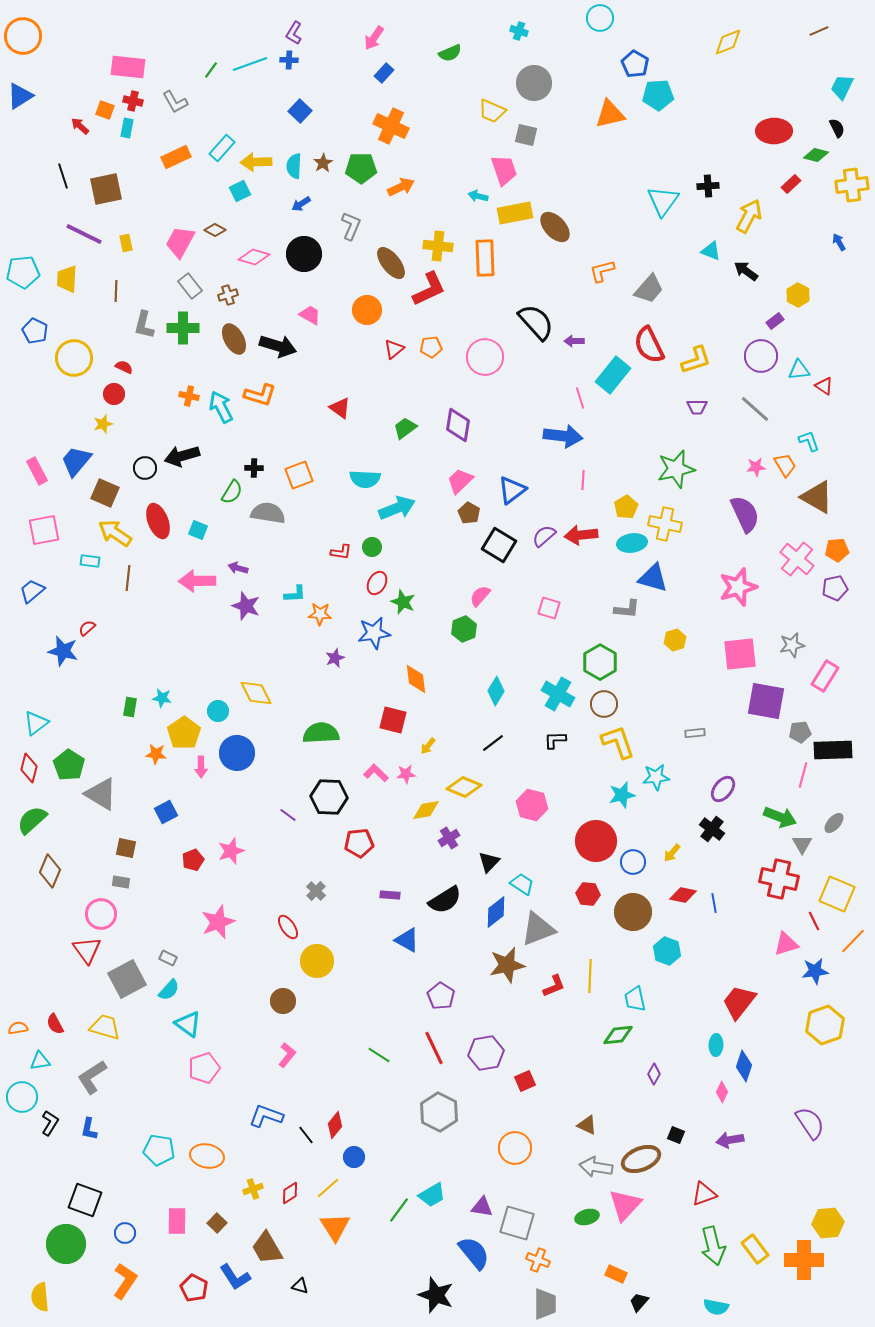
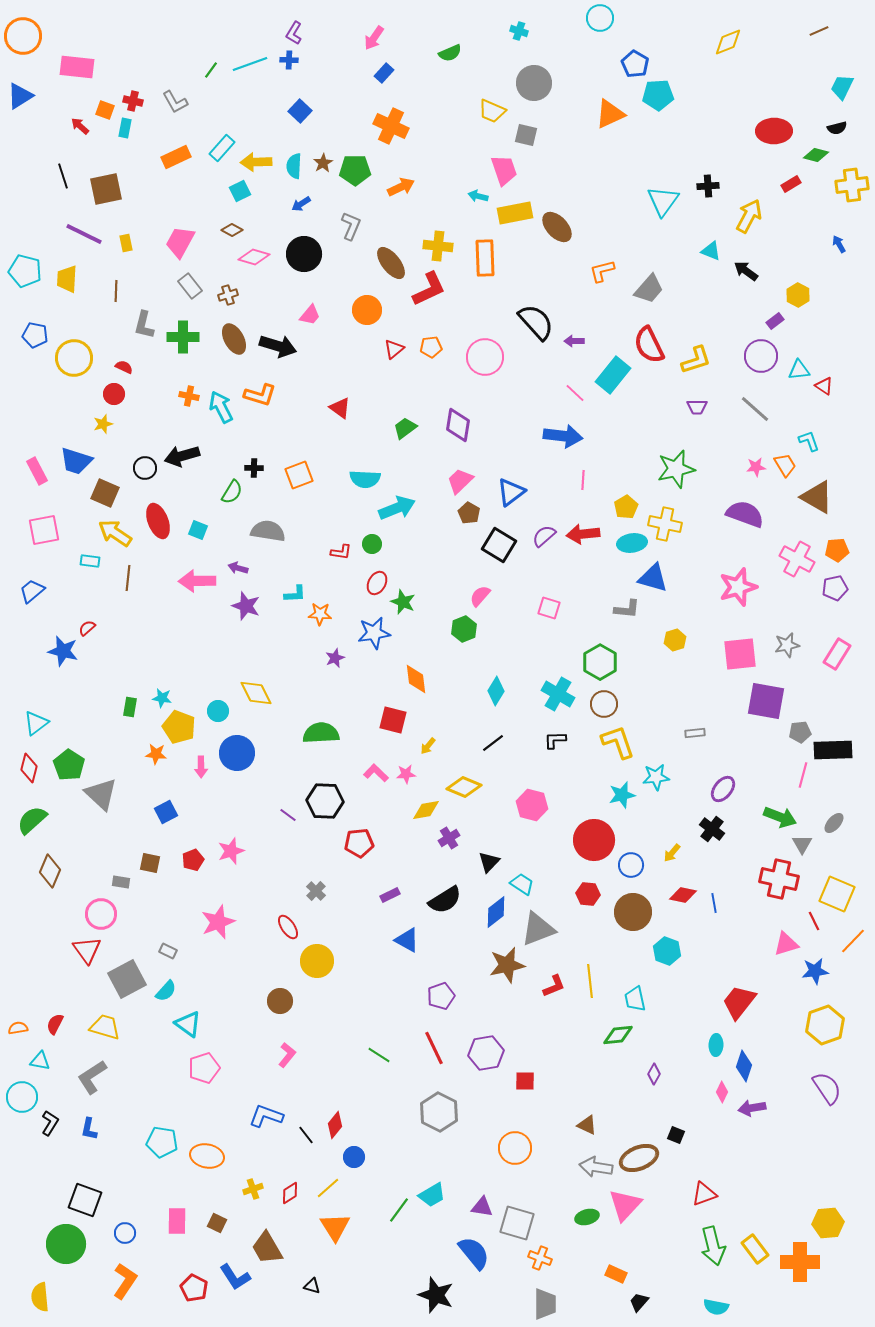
pink rectangle at (128, 67): moved 51 px left
orange triangle at (610, 114): rotated 12 degrees counterclockwise
cyan rectangle at (127, 128): moved 2 px left
black semicircle at (837, 128): rotated 102 degrees clockwise
green pentagon at (361, 168): moved 6 px left, 2 px down
red rectangle at (791, 184): rotated 12 degrees clockwise
brown ellipse at (555, 227): moved 2 px right
brown diamond at (215, 230): moved 17 px right
blue arrow at (839, 242): moved 2 px down
cyan pentagon at (23, 272): moved 2 px right, 1 px up; rotated 20 degrees clockwise
pink trapezoid at (310, 315): rotated 100 degrees clockwise
green cross at (183, 328): moved 9 px down
blue pentagon at (35, 331): moved 4 px down; rotated 15 degrees counterclockwise
pink line at (580, 398): moved 5 px left, 5 px up; rotated 30 degrees counterclockwise
blue trapezoid at (76, 461): rotated 112 degrees counterclockwise
blue triangle at (512, 490): moved 1 px left, 2 px down
gray semicircle at (268, 513): moved 18 px down
purple semicircle at (745, 514): rotated 45 degrees counterclockwise
red arrow at (581, 535): moved 2 px right, 1 px up
green circle at (372, 547): moved 3 px up
pink cross at (797, 559): rotated 12 degrees counterclockwise
gray star at (792, 645): moved 5 px left
pink rectangle at (825, 676): moved 12 px right, 22 px up
yellow pentagon at (184, 733): moved 5 px left, 6 px up; rotated 16 degrees counterclockwise
gray triangle at (101, 794): rotated 12 degrees clockwise
black hexagon at (329, 797): moved 4 px left, 4 px down
red circle at (596, 841): moved 2 px left, 1 px up
brown square at (126, 848): moved 24 px right, 15 px down
blue circle at (633, 862): moved 2 px left, 3 px down
purple rectangle at (390, 895): rotated 30 degrees counterclockwise
gray rectangle at (168, 958): moved 7 px up
yellow line at (590, 976): moved 5 px down; rotated 8 degrees counterclockwise
cyan semicircle at (169, 990): moved 3 px left, 1 px down
purple pentagon at (441, 996): rotated 20 degrees clockwise
brown circle at (283, 1001): moved 3 px left
red semicircle at (55, 1024): rotated 55 degrees clockwise
cyan triangle at (40, 1061): rotated 20 degrees clockwise
red square at (525, 1081): rotated 25 degrees clockwise
purple semicircle at (810, 1123): moved 17 px right, 35 px up
purple arrow at (730, 1140): moved 22 px right, 32 px up
cyan pentagon at (159, 1150): moved 3 px right, 8 px up
brown ellipse at (641, 1159): moved 2 px left, 1 px up
brown square at (217, 1223): rotated 18 degrees counterclockwise
orange cross at (538, 1260): moved 2 px right, 2 px up
orange cross at (804, 1260): moved 4 px left, 2 px down
black triangle at (300, 1286): moved 12 px right
